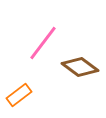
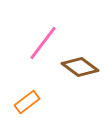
orange rectangle: moved 8 px right, 7 px down
